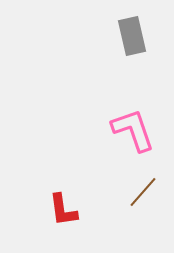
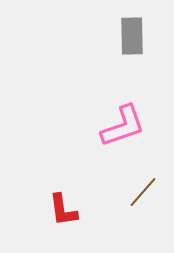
gray rectangle: rotated 12 degrees clockwise
pink L-shape: moved 10 px left, 4 px up; rotated 90 degrees clockwise
